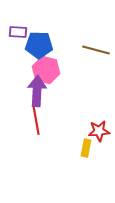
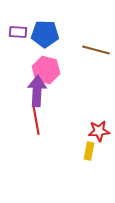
blue pentagon: moved 6 px right, 11 px up
yellow rectangle: moved 3 px right, 3 px down
